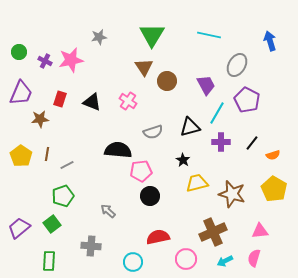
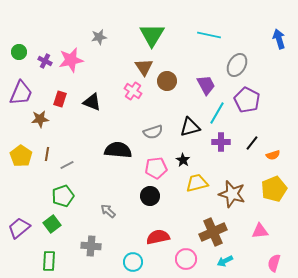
blue arrow at (270, 41): moved 9 px right, 2 px up
pink cross at (128, 101): moved 5 px right, 10 px up
pink pentagon at (141, 171): moved 15 px right, 3 px up
yellow pentagon at (274, 189): rotated 20 degrees clockwise
pink semicircle at (254, 258): moved 20 px right, 5 px down
